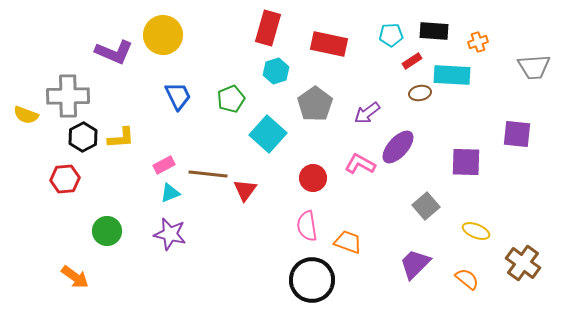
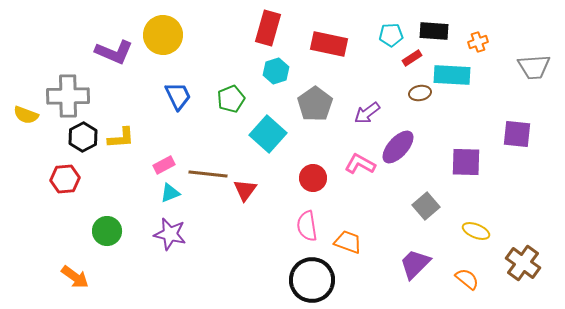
red rectangle at (412, 61): moved 3 px up
